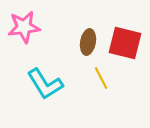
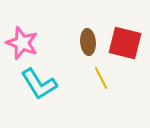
pink star: moved 2 px left, 16 px down; rotated 28 degrees clockwise
brown ellipse: rotated 15 degrees counterclockwise
cyan L-shape: moved 6 px left
